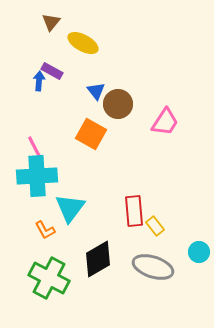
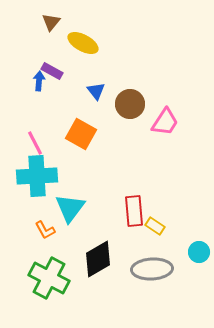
brown circle: moved 12 px right
orange square: moved 10 px left
pink line: moved 5 px up
yellow rectangle: rotated 18 degrees counterclockwise
gray ellipse: moved 1 px left, 2 px down; rotated 21 degrees counterclockwise
